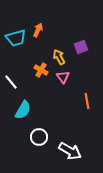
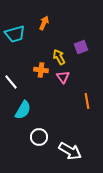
orange arrow: moved 6 px right, 7 px up
cyan trapezoid: moved 1 px left, 4 px up
orange cross: rotated 24 degrees counterclockwise
